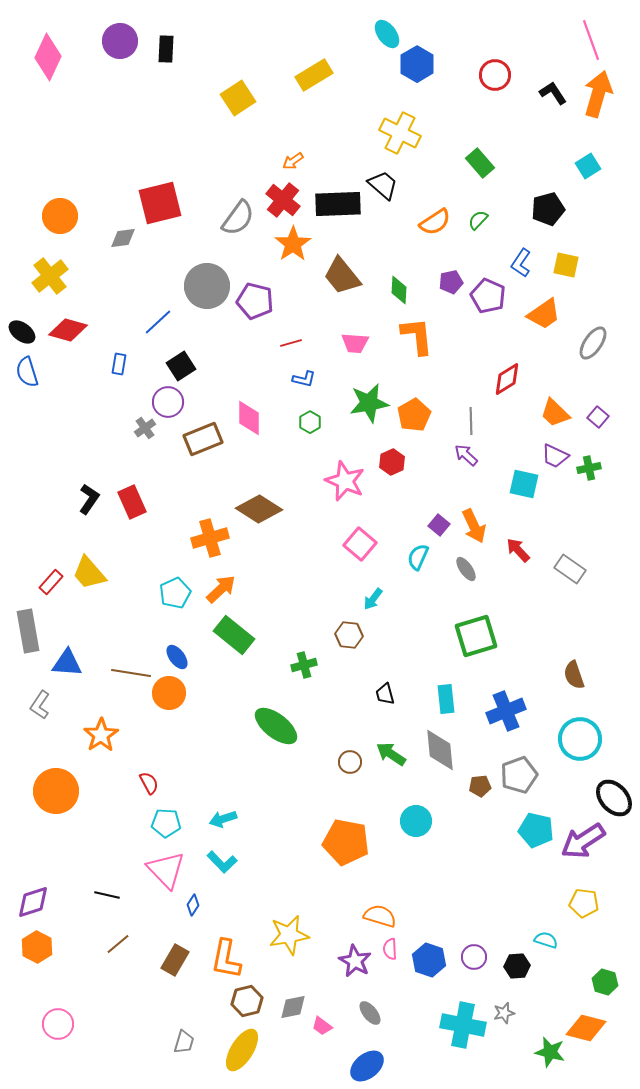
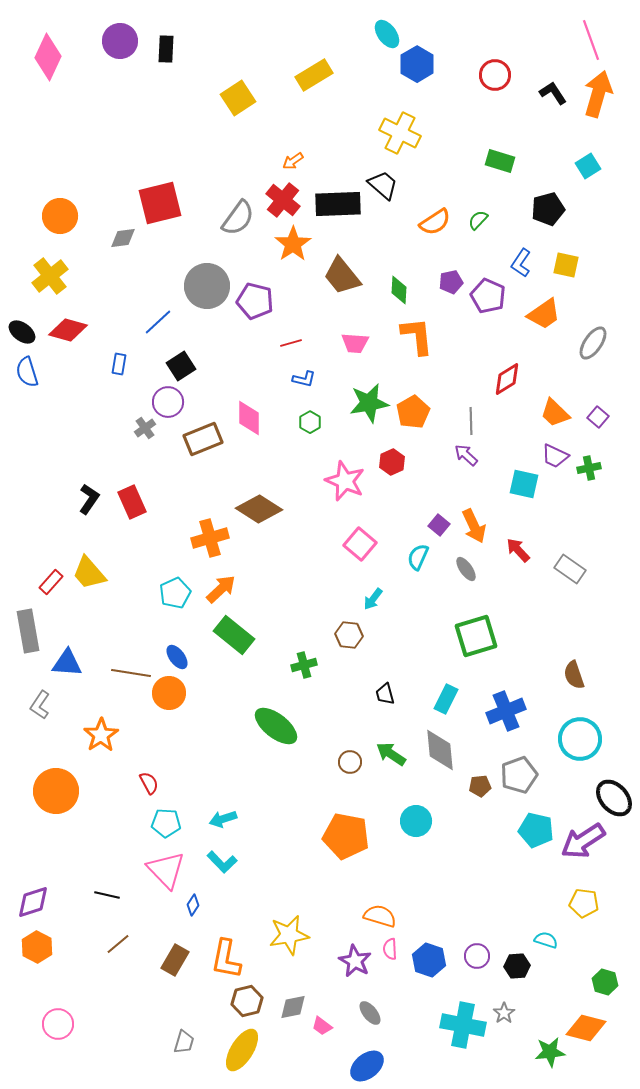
green rectangle at (480, 163): moved 20 px right, 2 px up; rotated 32 degrees counterclockwise
orange pentagon at (414, 415): moved 1 px left, 3 px up
cyan rectangle at (446, 699): rotated 32 degrees clockwise
orange pentagon at (346, 842): moved 6 px up
purple circle at (474, 957): moved 3 px right, 1 px up
gray star at (504, 1013): rotated 20 degrees counterclockwise
green star at (550, 1052): rotated 20 degrees counterclockwise
